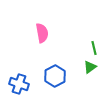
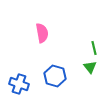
green triangle: rotated 32 degrees counterclockwise
blue hexagon: rotated 15 degrees counterclockwise
